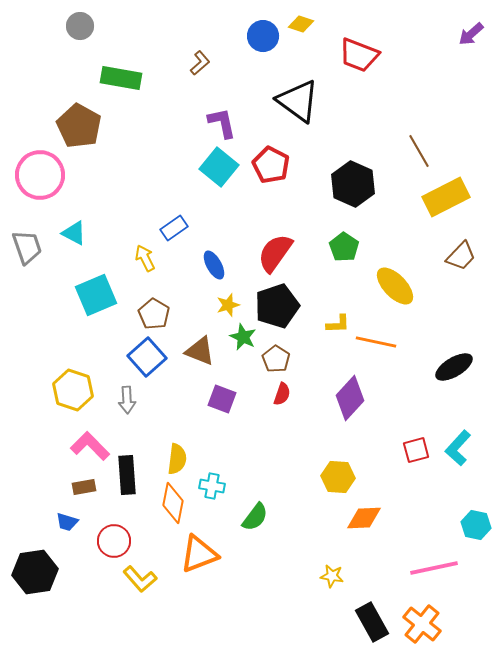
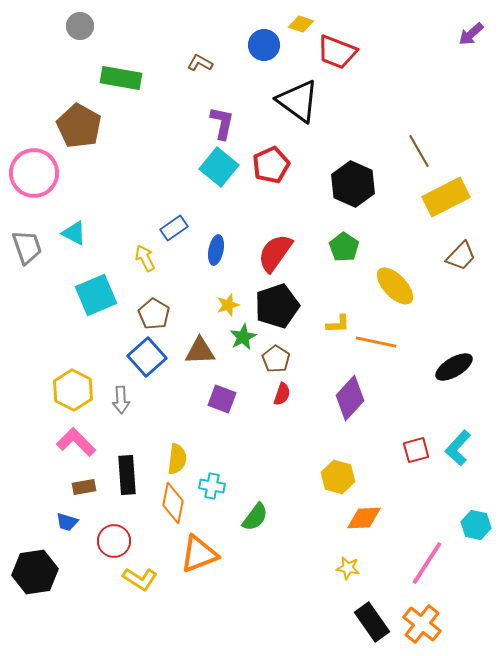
blue circle at (263, 36): moved 1 px right, 9 px down
red trapezoid at (359, 55): moved 22 px left, 3 px up
brown L-shape at (200, 63): rotated 110 degrees counterclockwise
purple L-shape at (222, 123): rotated 24 degrees clockwise
red pentagon at (271, 165): rotated 21 degrees clockwise
pink circle at (40, 175): moved 6 px left, 2 px up
blue ellipse at (214, 265): moved 2 px right, 15 px up; rotated 40 degrees clockwise
green star at (243, 337): rotated 20 degrees clockwise
brown triangle at (200, 351): rotated 24 degrees counterclockwise
yellow hexagon at (73, 390): rotated 9 degrees clockwise
gray arrow at (127, 400): moved 6 px left
pink L-shape at (90, 446): moved 14 px left, 4 px up
yellow hexagon at (338, 477): rotated 12 degrees clockwise
pink line at (434, 568): moved 7 px left, 5 px up; rotated 45 degrees counterclockwise
yellow star at (332, 576): moved 16 px right, 8 px up
yellow L-shape at (140, 579): rotated 16 degrees counterclockwise
black rectangle at (372, 622): rotated 6 degrees counterclockwise
